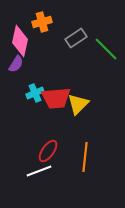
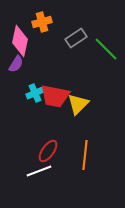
red trapezoid: moved 1 px left, 2 px up; rotated 16 degrees clockwise
orange line: moved 2 px up
